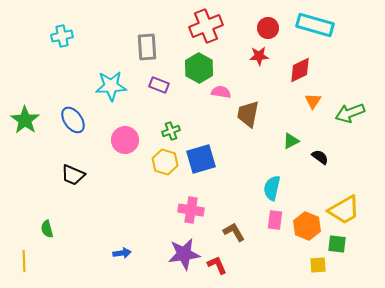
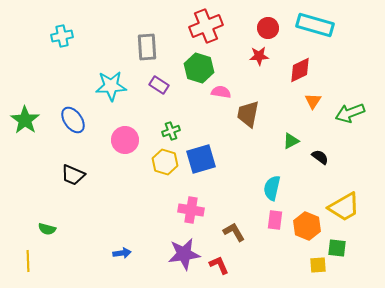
green hexagon: rotated 12 degrees counterclockwise
purple rectangle: rotated 12 degrees clockwise
yellow trapezoid: moved 3 px up
green semicircle: rotated 60 degrees counterclockwise
green square: moved 4 px down
yellow line: moved 4 px right
red L-shape: moved 2 px right
